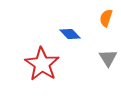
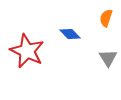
red star: moved 15 px left, 13 px up; rotated 8 degrees counterclockwise
